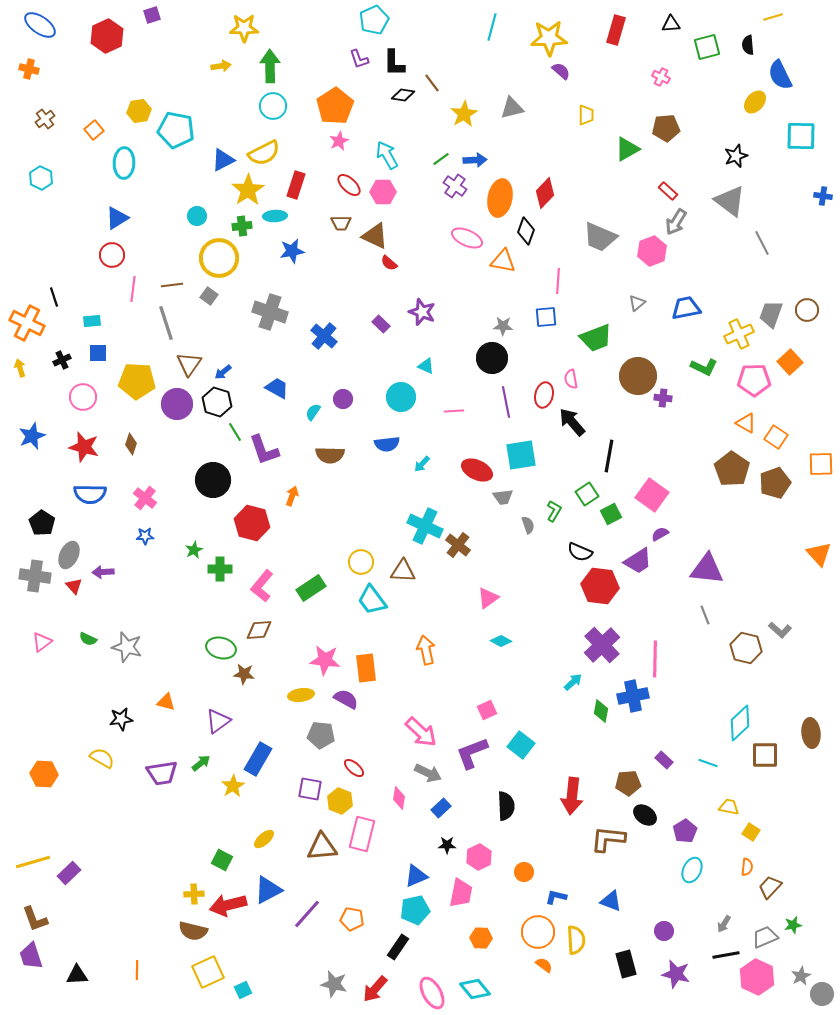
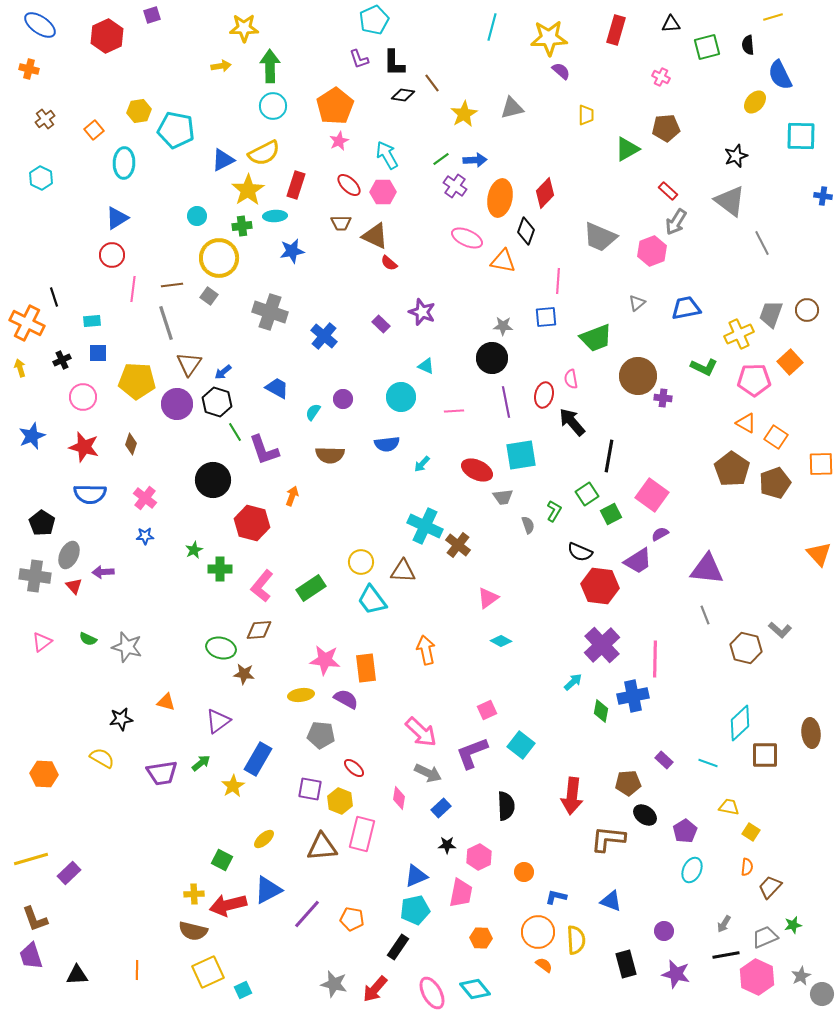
yellow line at (33, 862): moved 2 px left, 3 px up
